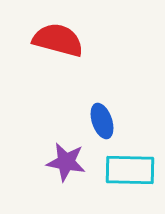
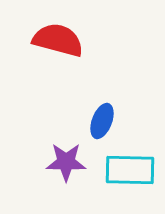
blue ellipse: rotated 40 degrees clockwise
purple star: rotated 9 degrees counterclockwise
